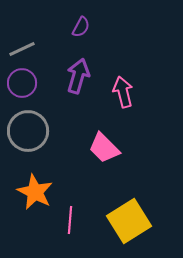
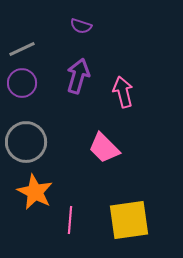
purple semicircle: moved 1 px up; rotated 80 degrees clockwise
gray circle: moved 2 px left, 11 px down
yellow square: moved 1 px up; rotated 24 degrees clockwise
